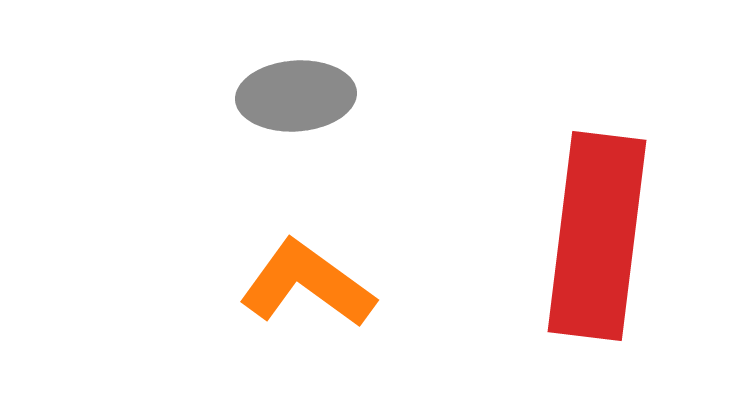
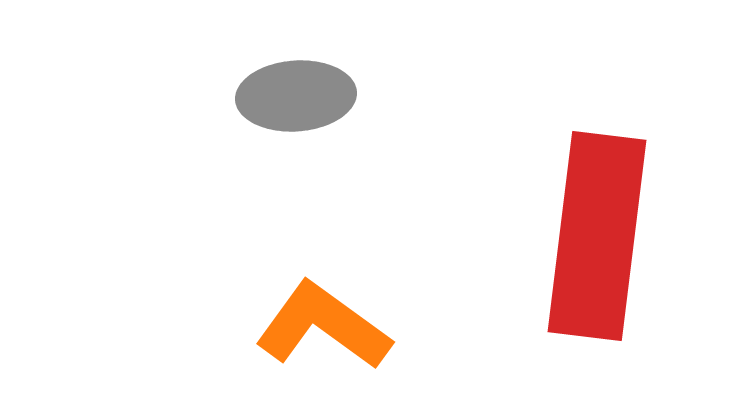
orange L-shape: moved 16 px right, 42 px down
